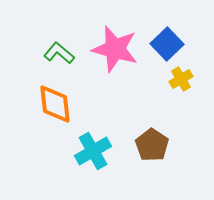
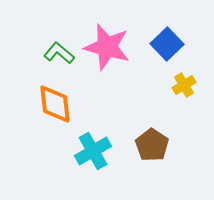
pink star: moved 8 px left, 2 px up
yellow cross: moved 3 px right, 6 px down
